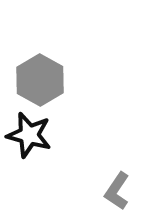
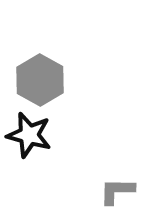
gray L-shape: rotated 57 degrees clockwise
